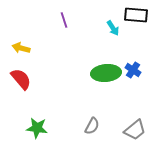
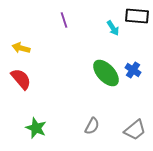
black rectangle: moved 1 px right, 1 px down
green ellipse: rotated 52 degrees clockwise
green star: moved 1 px left; rotated 15 degrees clockwise
